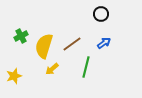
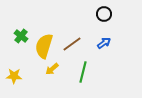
black circle: moved 3 px right
green cross: rotated 24 degrees counterclockwise
green line: moved 3 px left, 5 px down
yellow star: rotated 21 degrees clockwise
